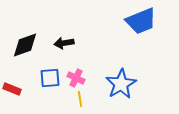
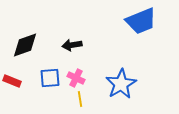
black arrow: moved 8 px right, 2 px down
red rectangle: moved 8 px up
